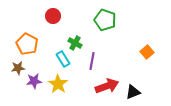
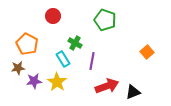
yellow star: moved 1 px left, 2 px up
